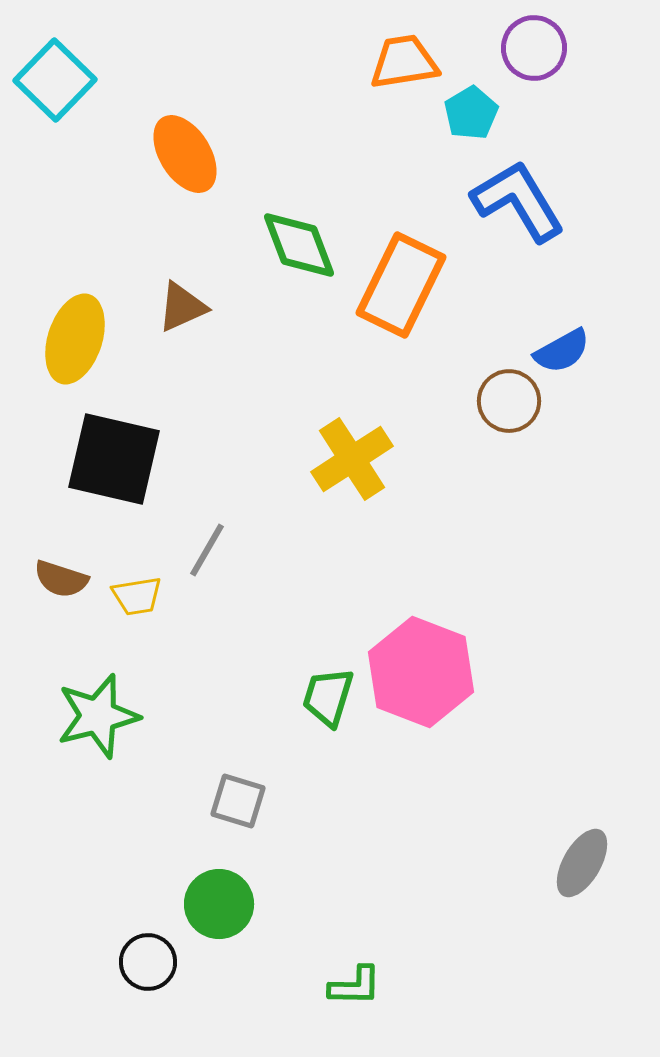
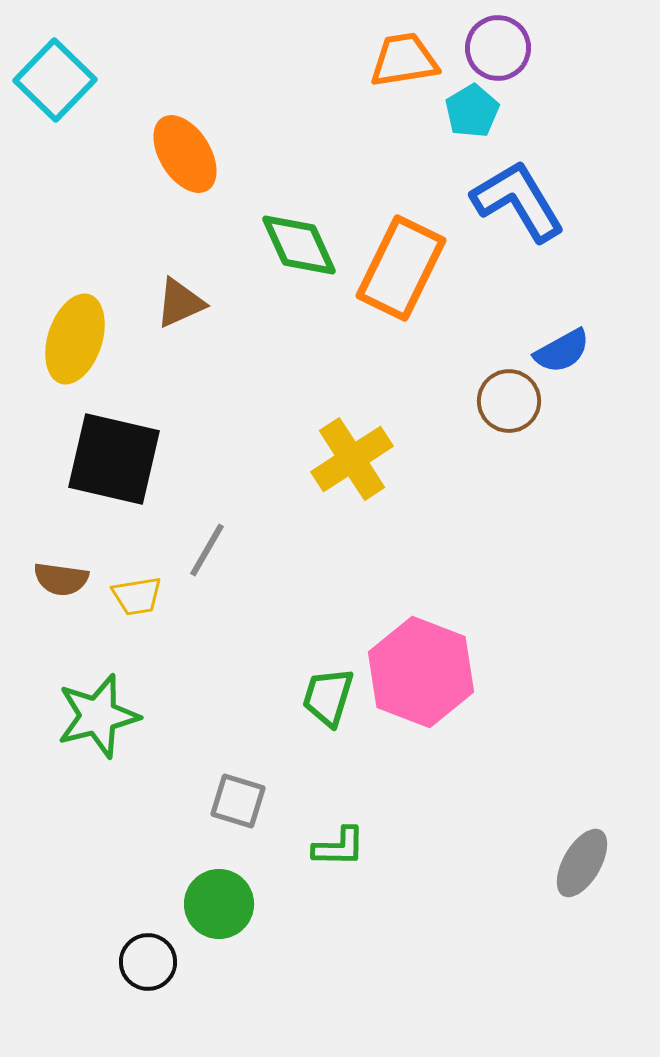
purple circle: moved 36 px left
orange trapezoid: moved 2 px up
cyan pentagon: moved 1 px right, 2 px up
green diamond: rotated 4 degrees counterclockwise
orange rectangle: moved 17 px up
brown triangle: moved 2 px left, 4 px up
brown semicircle: rotated 10 degrees counterclockwise
green L-shape: moved 16 px left, 139 px up
